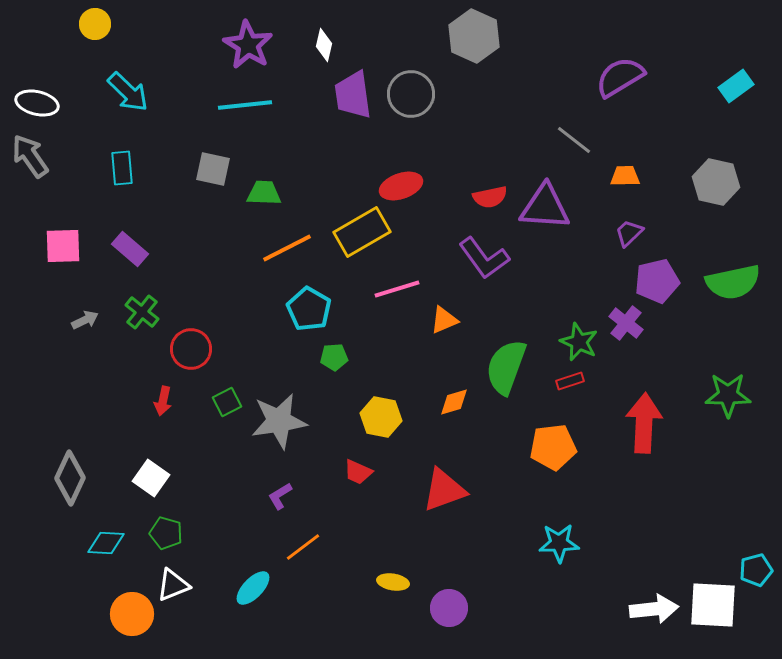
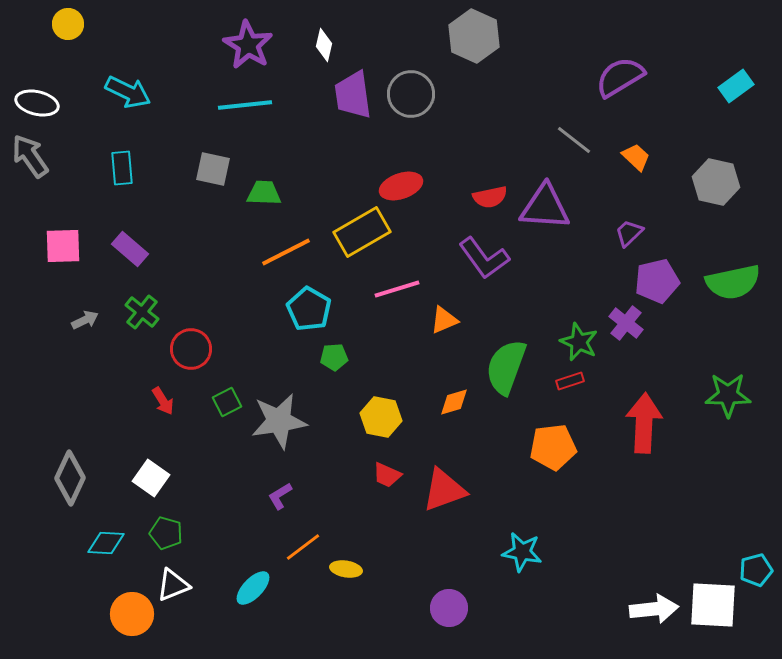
yellow circle at (95, 24): moved 27 px left
cyan arrow at (128, 92): rotated 18 degrees counterclockwise
orange trapezoid at (625, 176): moved 11 px right, 19 px up; rotated 44 degrees clockwise
orange line at (287, 248): moved 1 px left, 4 px down
red arrow at (163, 401): rotated 44 degrees counterclockwise
red trapezoid at (358, 472): moved 29 px right, 3 px down
cyan star at (559, 543): moved 37 px left, 9 px down; rotated 12 degrees clockwise
yellow ellipse at (393, 582): moved 47 px left, 13 px up
